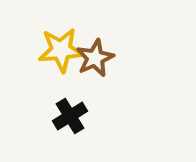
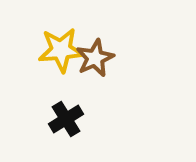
black cross: moved 4 px left, 3 px down
